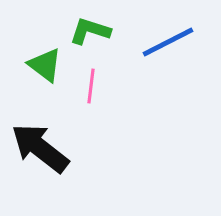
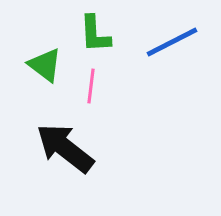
green L-shape: moved 5 px right, 3 px down; rotated 111 degrees counterclockwise
blue line: moved 4 px right
black arrow: moved 25 px right
